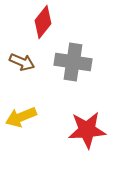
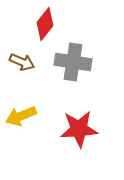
red diamond: moved 2 px right, 2 px down
yellow arrow: moved 1 px up
red star: moved 8 px left, 1 px up
